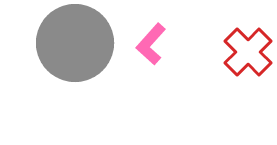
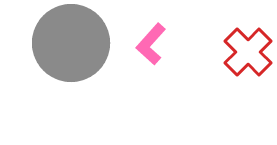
gray circle: moved 4 px left
